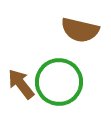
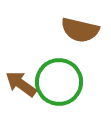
brown arrow: rotated 16 degrees counterclockwise
